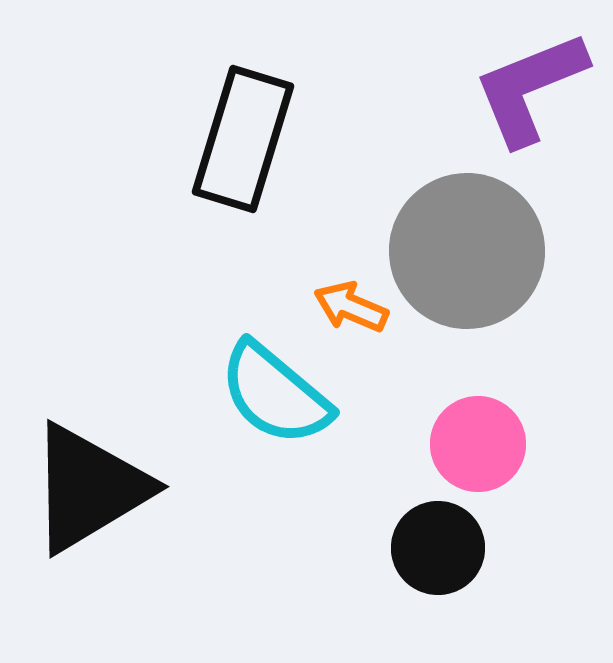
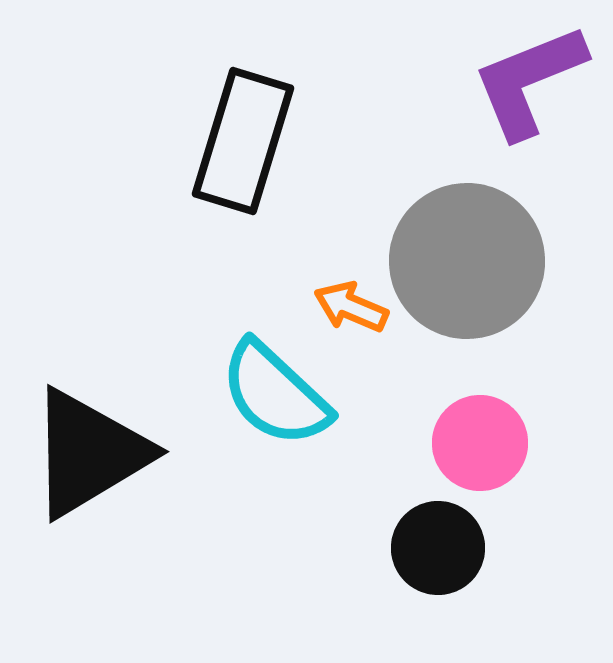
purple L-shape: moved 1 px left, 7 px up
black rectangle: moved 2 px down
gray circle: moved 10 px down
cyan semicircle: rotated 3 degrees clockwise
pink circle: moved 2 px right, 1 px up
black triangle: moved 35 px up
